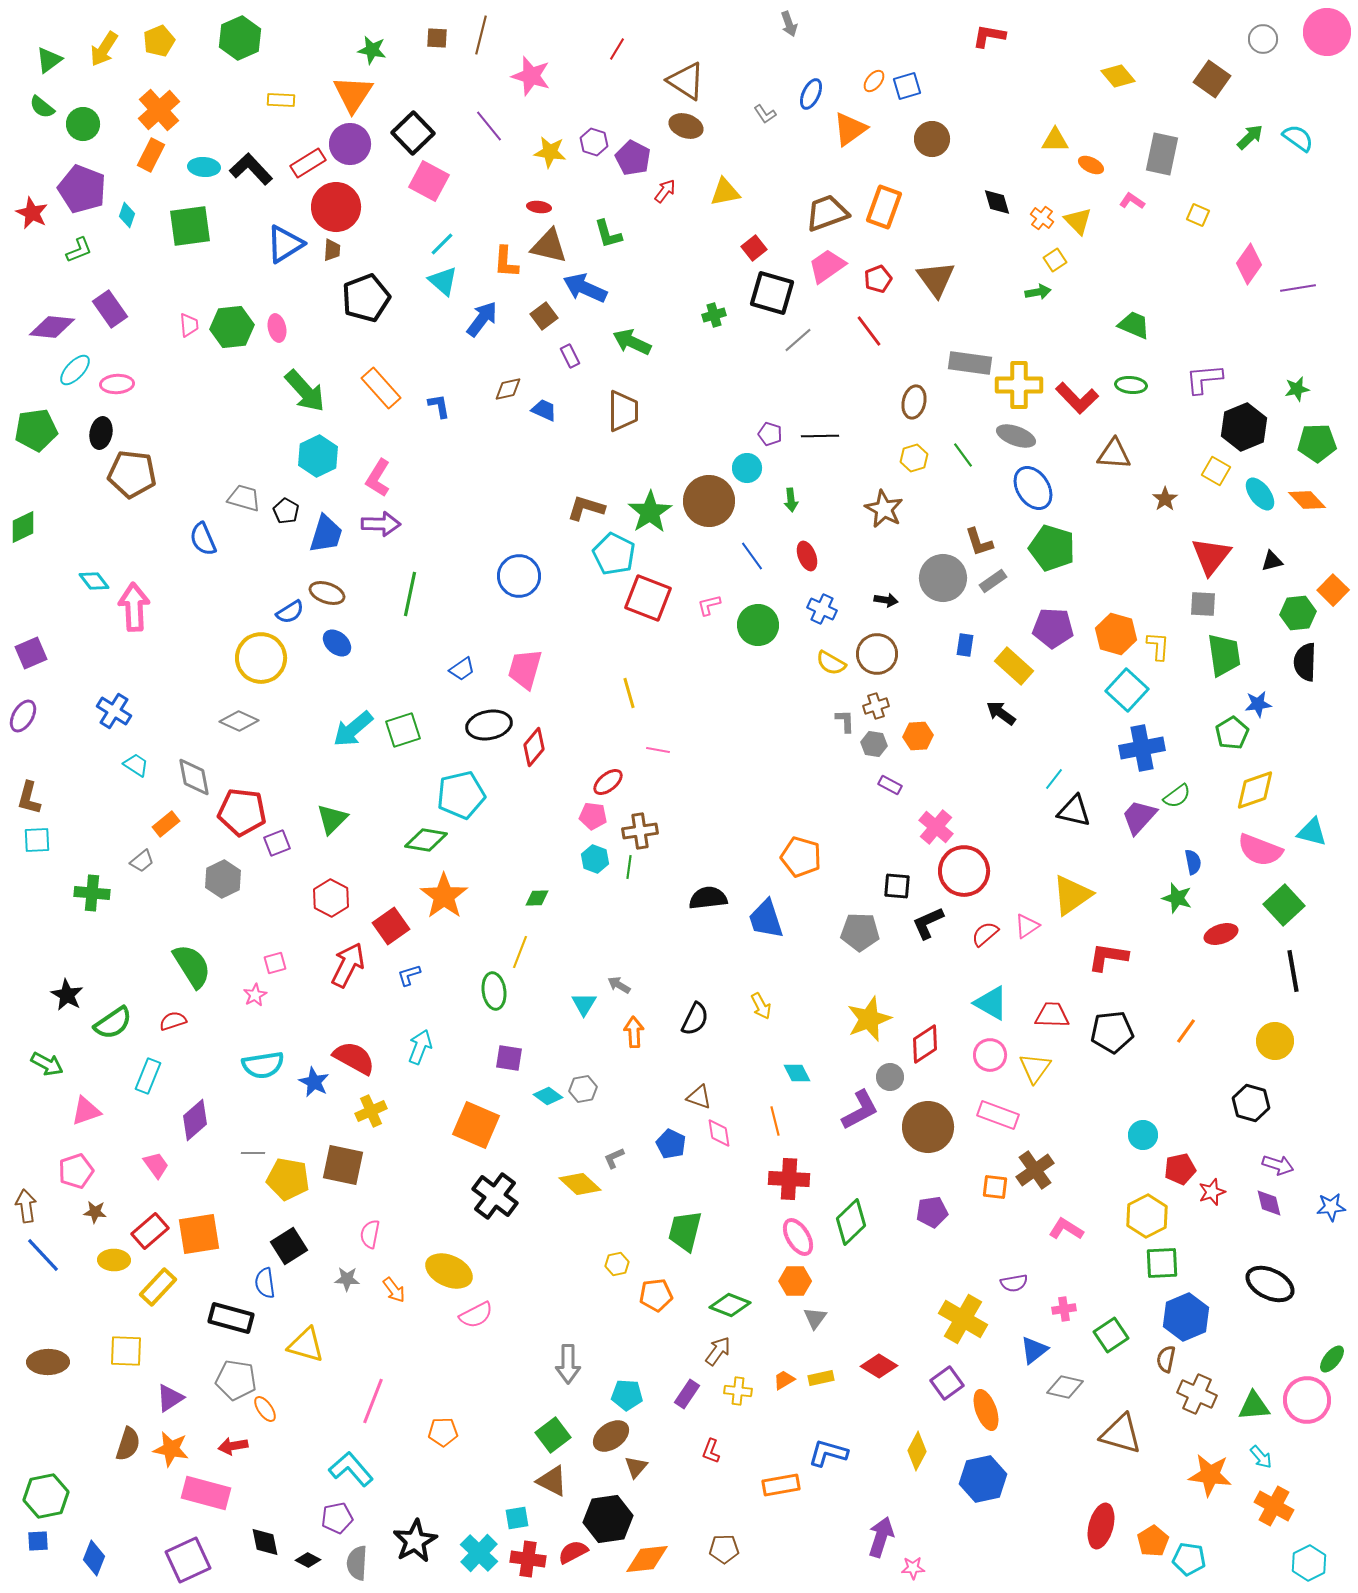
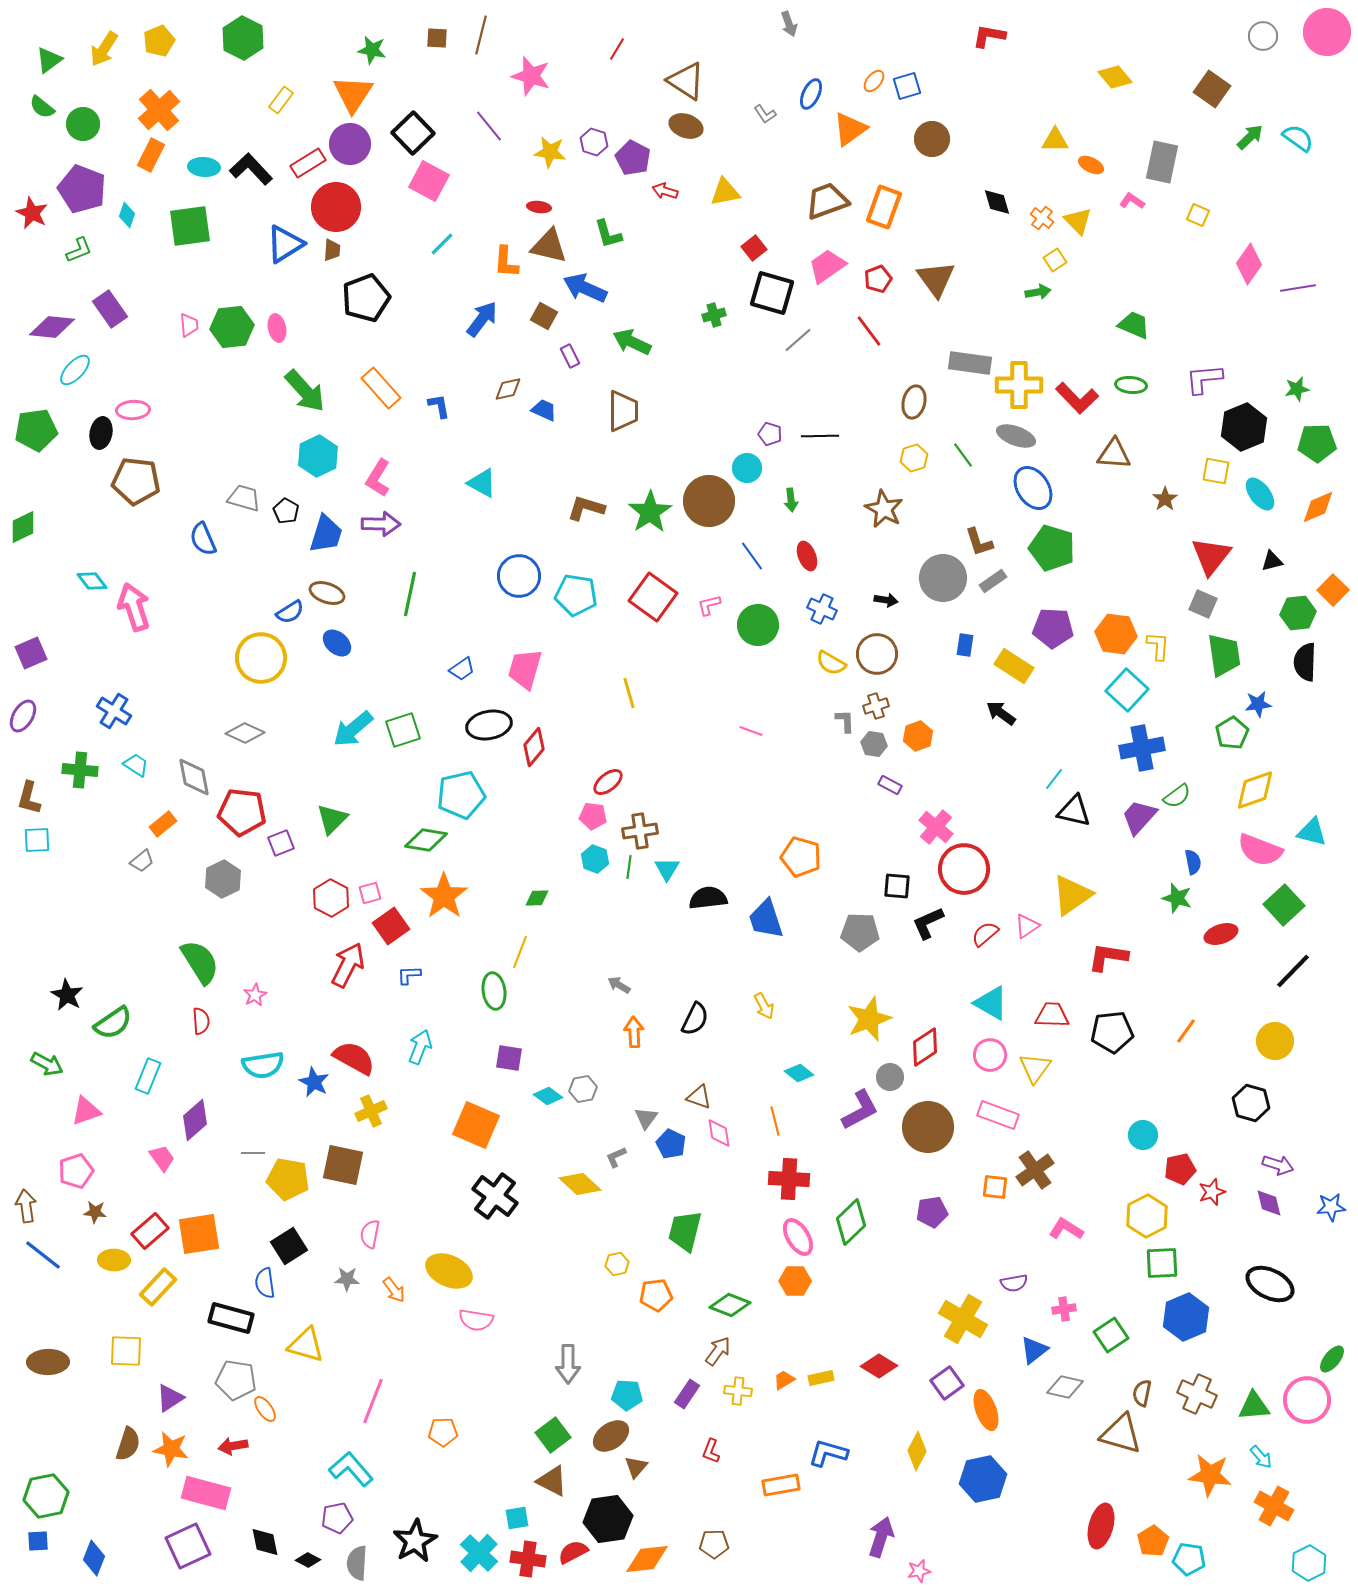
green hexagon at (240, 38): moved 3 px right; rotated 9 degrees counterclockwise
gray circle at (1263, 39): moved 3 px up
yellow diamond at (1118, 76): moved 3 px left, 1 px down
brown square at (1212, 79): moved 10 px down
yellow rectangle at (281, 100): rotated 56 degrees counterclockwise
gray rectangle at (1162, 154): moved 8 px down
red arrow at (665, 191): rotated 110 degrees counterclockwise
brown trapezoid at (827, 213): moved 12 px up
cyan triangle at (443, 281): moved 39 px right, 202 px down; rotated 12 degrees counterclockwise
brown square at (544, 316): rotated 24 degrees counterclockwise
pink ellipse at (117, 384): moved 16 px right, 26 px down
yellow square at (1216, 471): rotated 20 degrees counterclockwise
brown pentagon at (132, 474): moved 4 px right, 7 px down
orange diamond at (1307, 500): moved 11 px right, 7 px down; rotated 69 degrees counterclockwise
cyan pentagon at (614, 554): moved 38 px left, 41 px down; rotated 18 degrees counterclockwise
cyan diamond at (94, 581): moved 2 px left
red square at (648, 598): moved 5 px right, 1 px up; rotated 15 degrees clockwise
gray square at (1203, 604): rotated 20 degrees clockwise
pink arrow at (134, 607): rotated 15 degrees counterclockwise
orange hexagon at (1116, 634): rotated 9 degrees counterclockwise
yellow rectangle at (1014, 666): rotated 9 degrees counterclockwise
gray diamond at (239, 721): moved 6 px right, 12 px down
orange hexagon at (918, 736): rotated 16 degrees counterclockwise
pink line at (658, 750): moved 93 px right, 19 px up; rotated 10 degrees clockwise
orange rectangle at (166, 824): moved 3 px left
purple square at (277, 843): moved 4 px right
red circle at (964, 871): moved 2 px up
green cross at (92, 893): moved 12 px left, 123 px up
pink square at (275, 963): moved 95 px right, 70 px up
green semicircle at (192, 966): moved 8 px right, 4 px up
black line at (1293, 971): rotated 54 degrees clockwise
blue L-shape at (409, 975): rotated 15 degrees clockwise
cyan triangle at (584, 1004): moved 83 px right, 135 px up
yellow arrow at (761, 1006): moved 3 px right
red semicircle at (173, 1021): moved 28 px right; rotated 104 degrees clockwise
red diamond at (925, 1044): moved 3 px down
cyan diamond at (797, 1073): moved 2 px right; rotated 24 degrees counterclockwise
gray L-shape at (614, 1158): moved 2 px right, 1 px up
pink trapezoid at (156, 1165): moved 6 px right, 7 px up
blue line at (43, 1255): rotated 9 degrees counterclockwise
pink semicircle at (476, 1315): moved 5 px down; rotated 36 degrees clockwise
gray triangle at (815, 1318): moved 169 px left, 200 px up
brown semicircle at (1166, 1359): moved 24 px left, 34 px down
brown pentagon at (724, 1549): moved 10 px left, 5 px up
purple square at (188, 1560): moved 14 px up
pink star at (913, 1568): moved 6 px right, 3 px down; rotated 10 degrees counterclockwise
